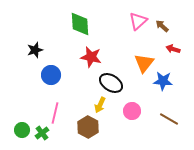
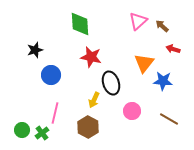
black ellipse: rotated 40 degrees clockwise
yellow arrow: moved 6 px left, 5 px up
